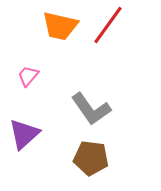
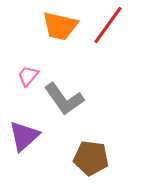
gray L-shape: moved 27 px left, 10 px up
purple triangle: moved 2 px down
